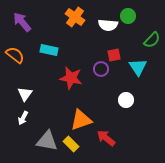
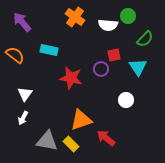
green semicircle: moved 7 px left, 1 px up
